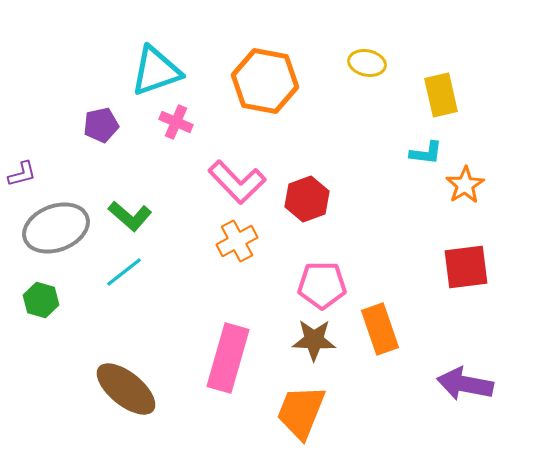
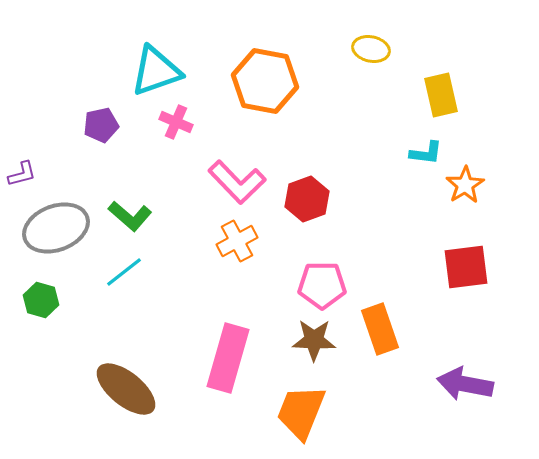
yellow ellipse: moved 4 px right, 14 px up
